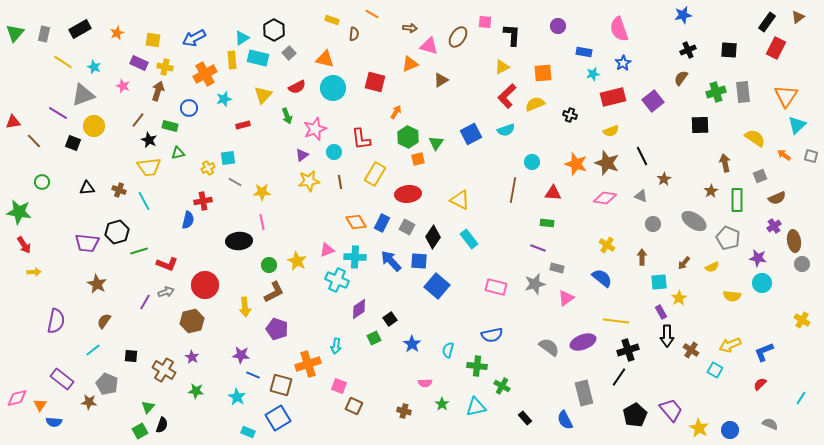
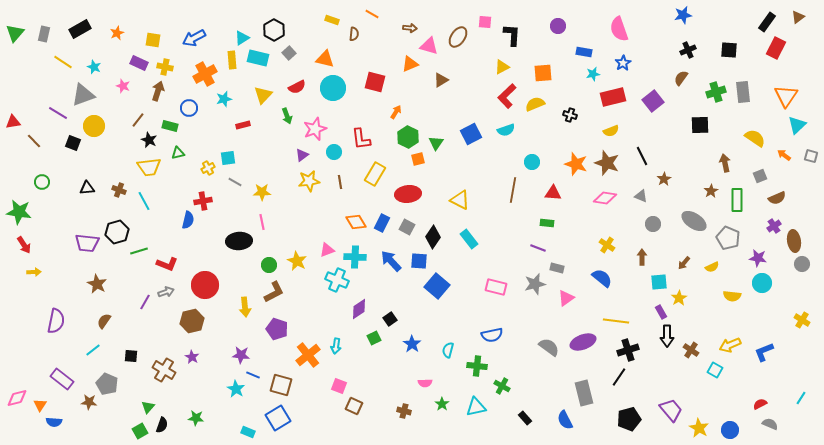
orange cross at (308, 364): moved 9 px up; rotated 20 degrees counterclockwise
red semicircle at (760, 384): moved 20 px down; rotated 16 degrees clockwise
green star at (196, 391): moved 27 px down
cyan star at (237, 397): moved 1 px left, 8 px up
black pentagon at (635, 415): moved 6 px left, 4 px down; rotated 15 degrees clockwise
